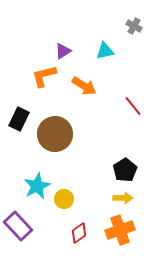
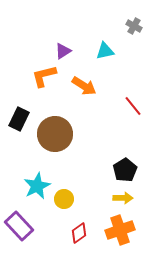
purple rectangle: moved 1 px right
